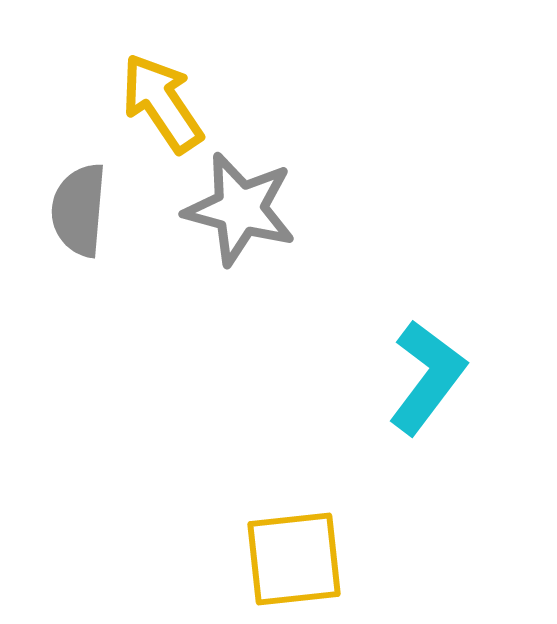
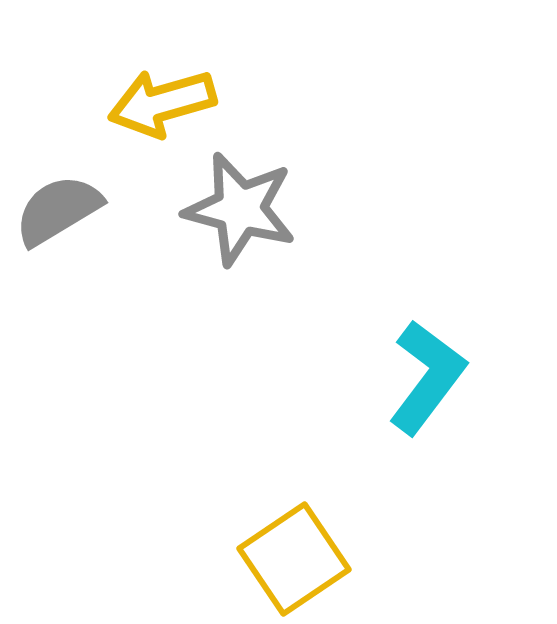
yellow arrow: rotated 72 degrees counterclockwise
gray semicircle: moved 21 px left; rotated 54 degrees clockwise
yellow square: rotated 28 degrees counterclockwise
